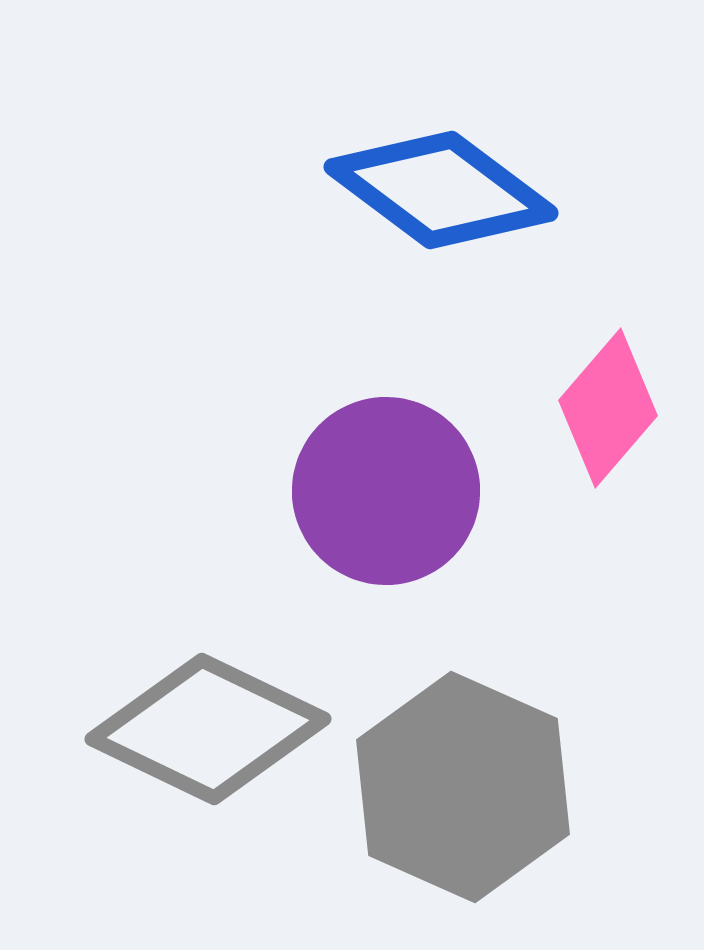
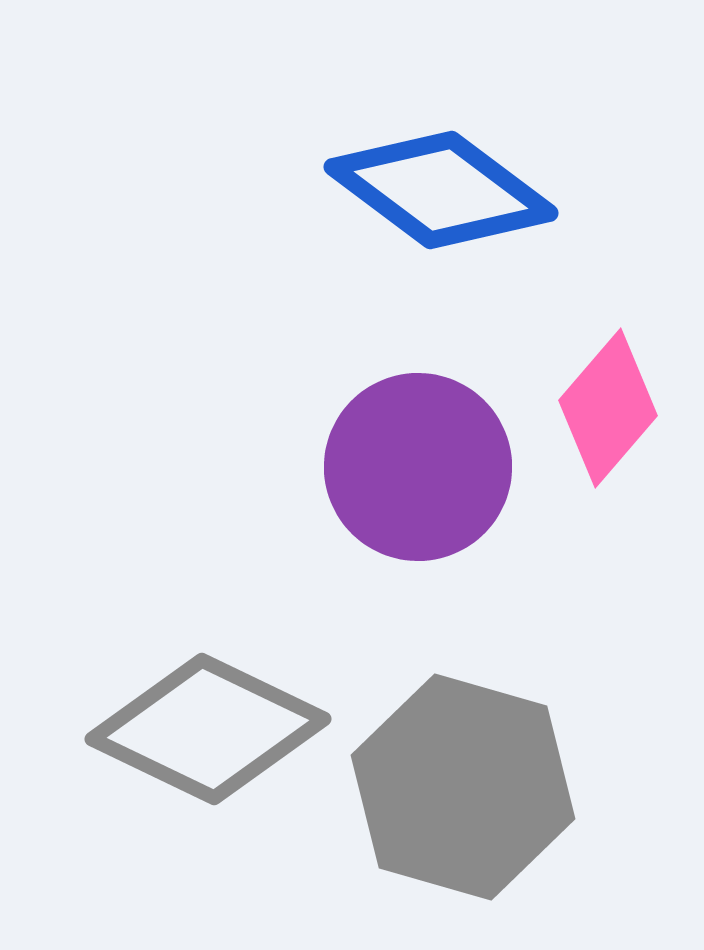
purple circle: moved 32 px right, 24 px up
gray hexagon: rotated 8 degrees counterclockwise
